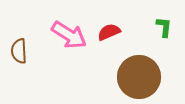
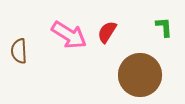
green L-shape: rotated 10 degrees counterclockwise
red semicircle: moved 2 px left; rotated 35 degrees counterclockwise
brown circle: moved 1 px right, 2 px up
